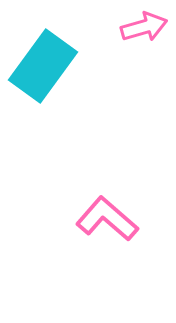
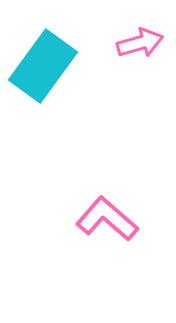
pink arrow: moved 4 px left, 16 px down
